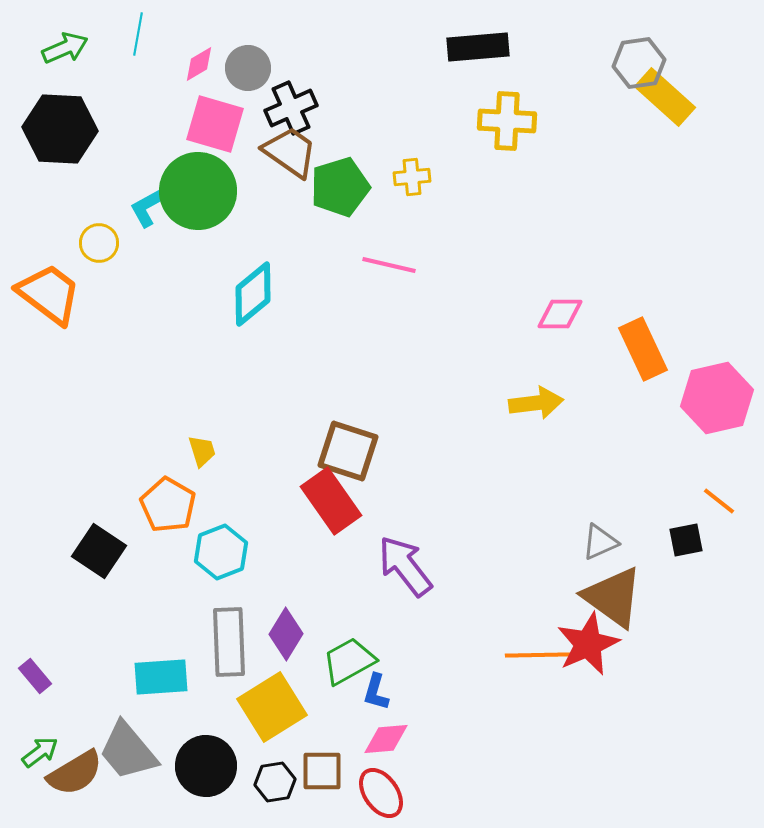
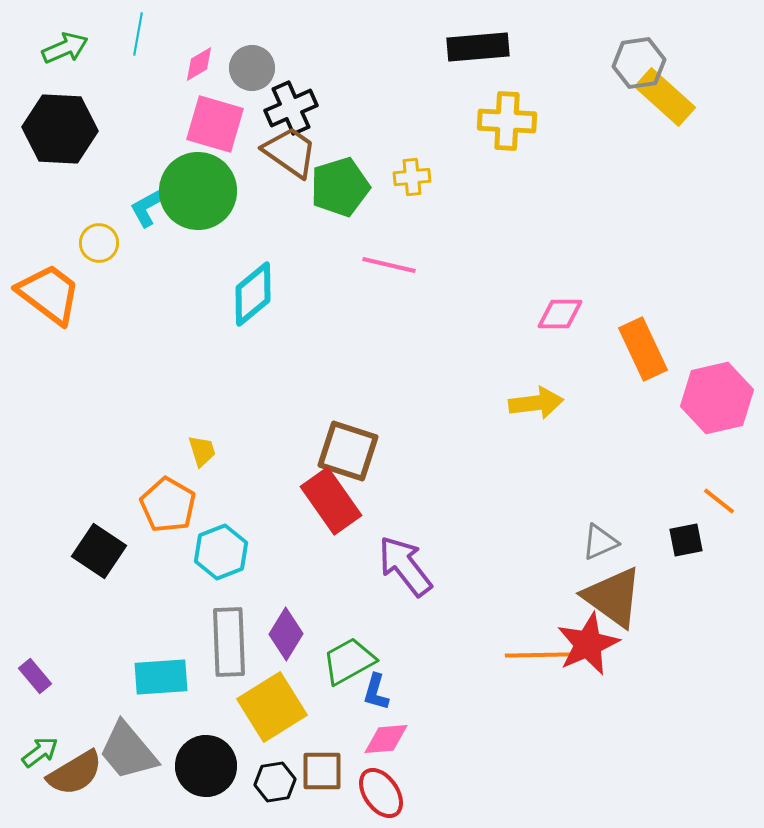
gray circle at (248, 68): moved 4 px right
